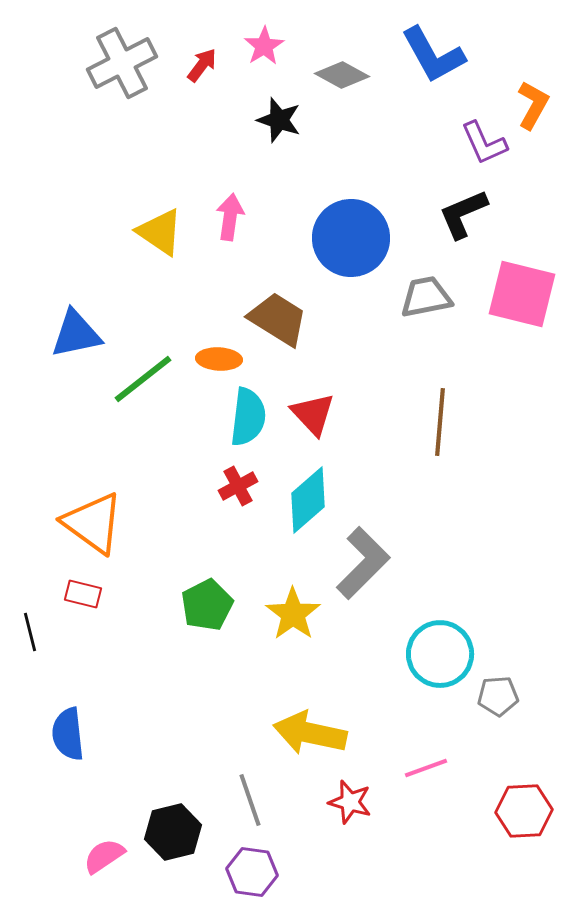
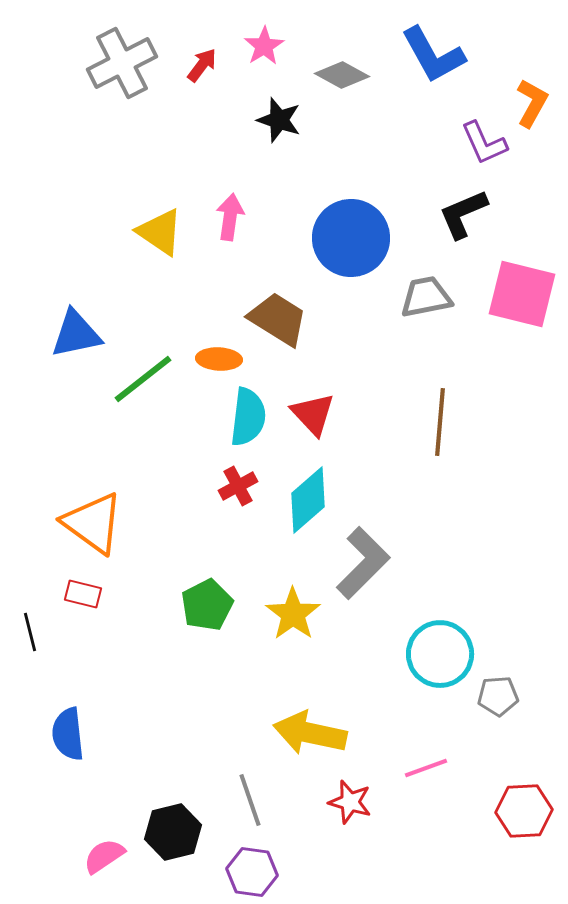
orange L-shape: moved 1 px left, 2 px up
